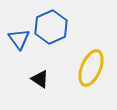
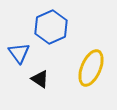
blue triangle: moved 14 px down
